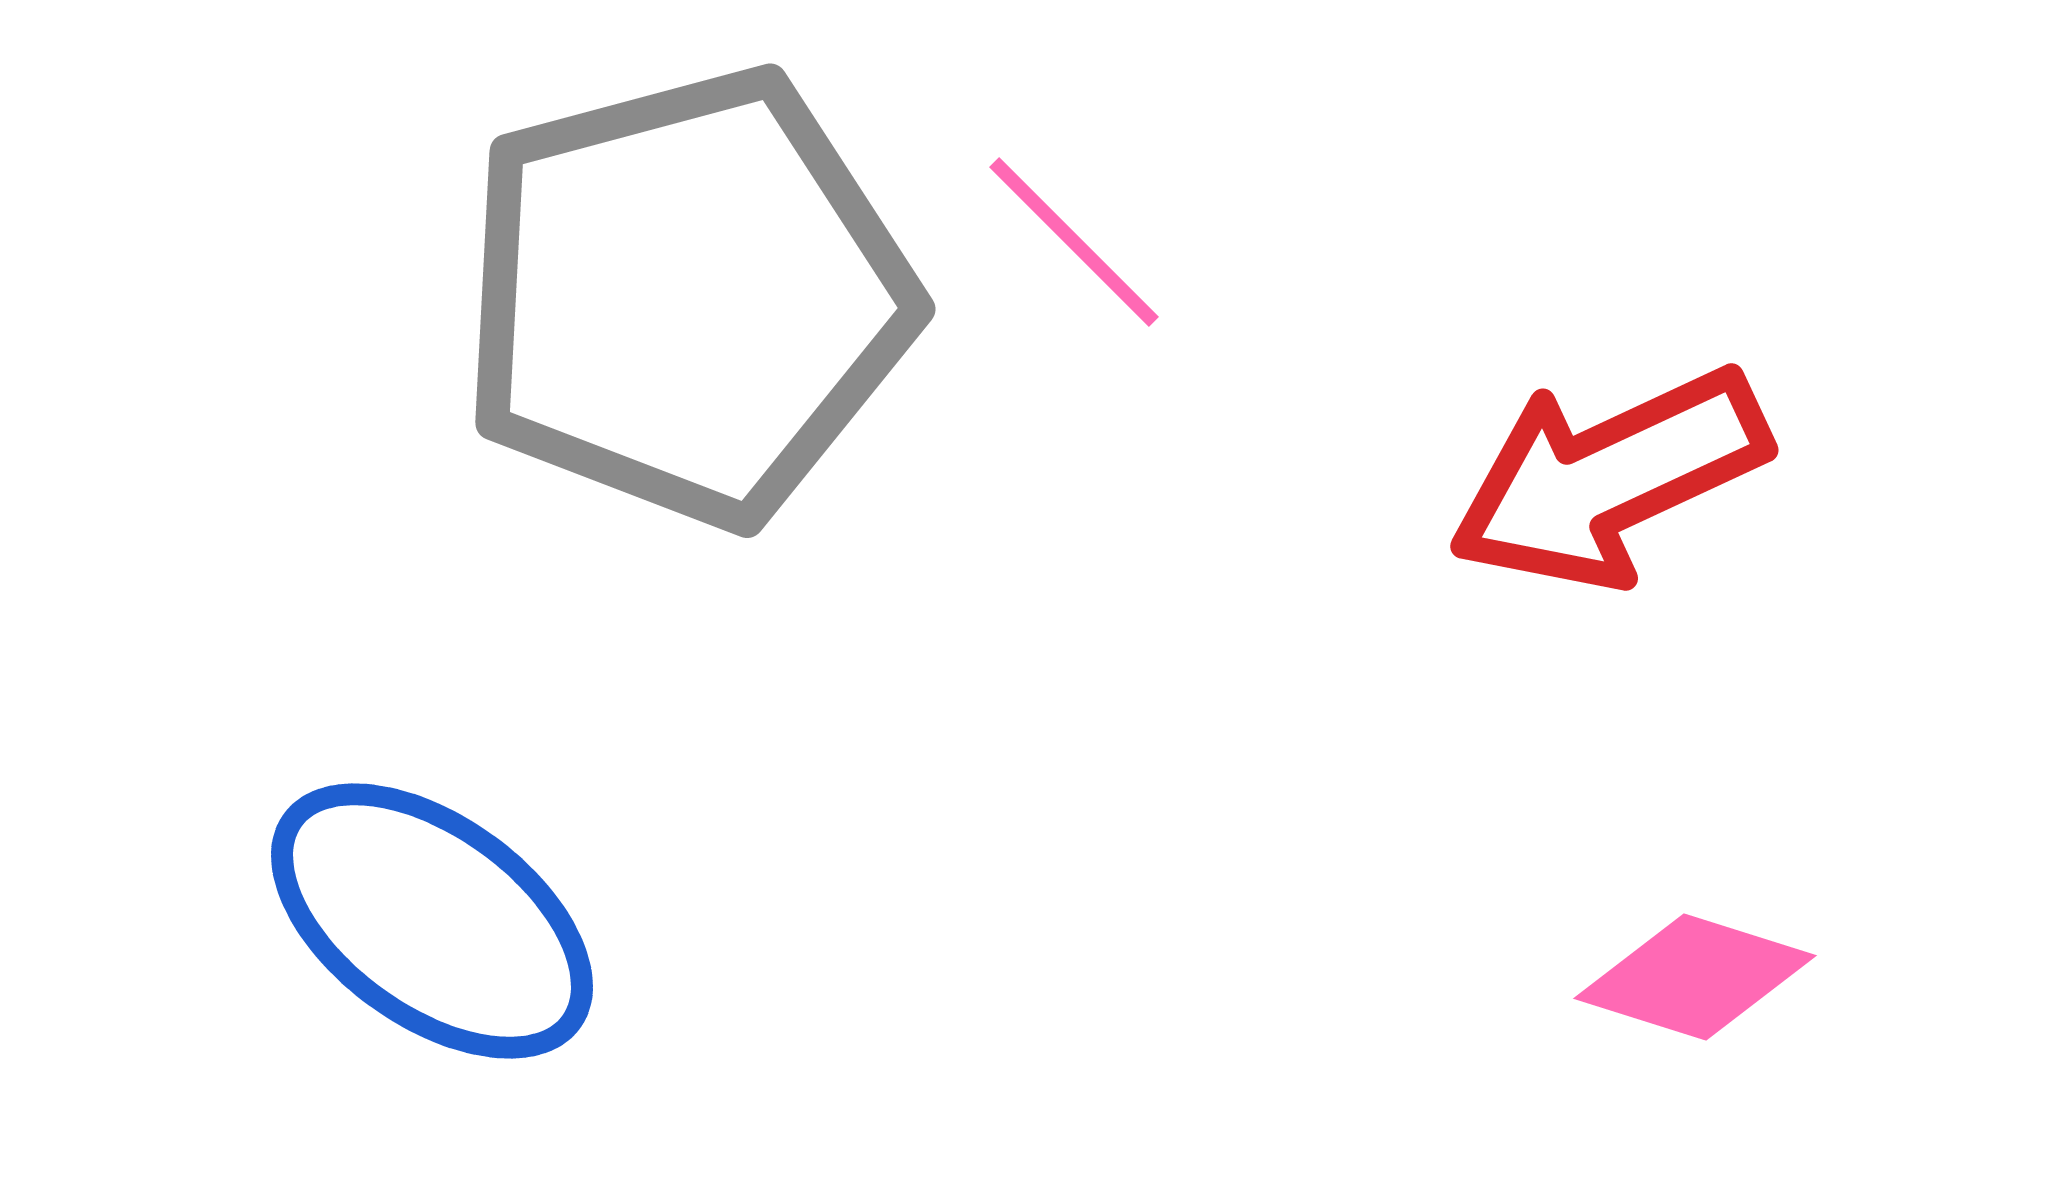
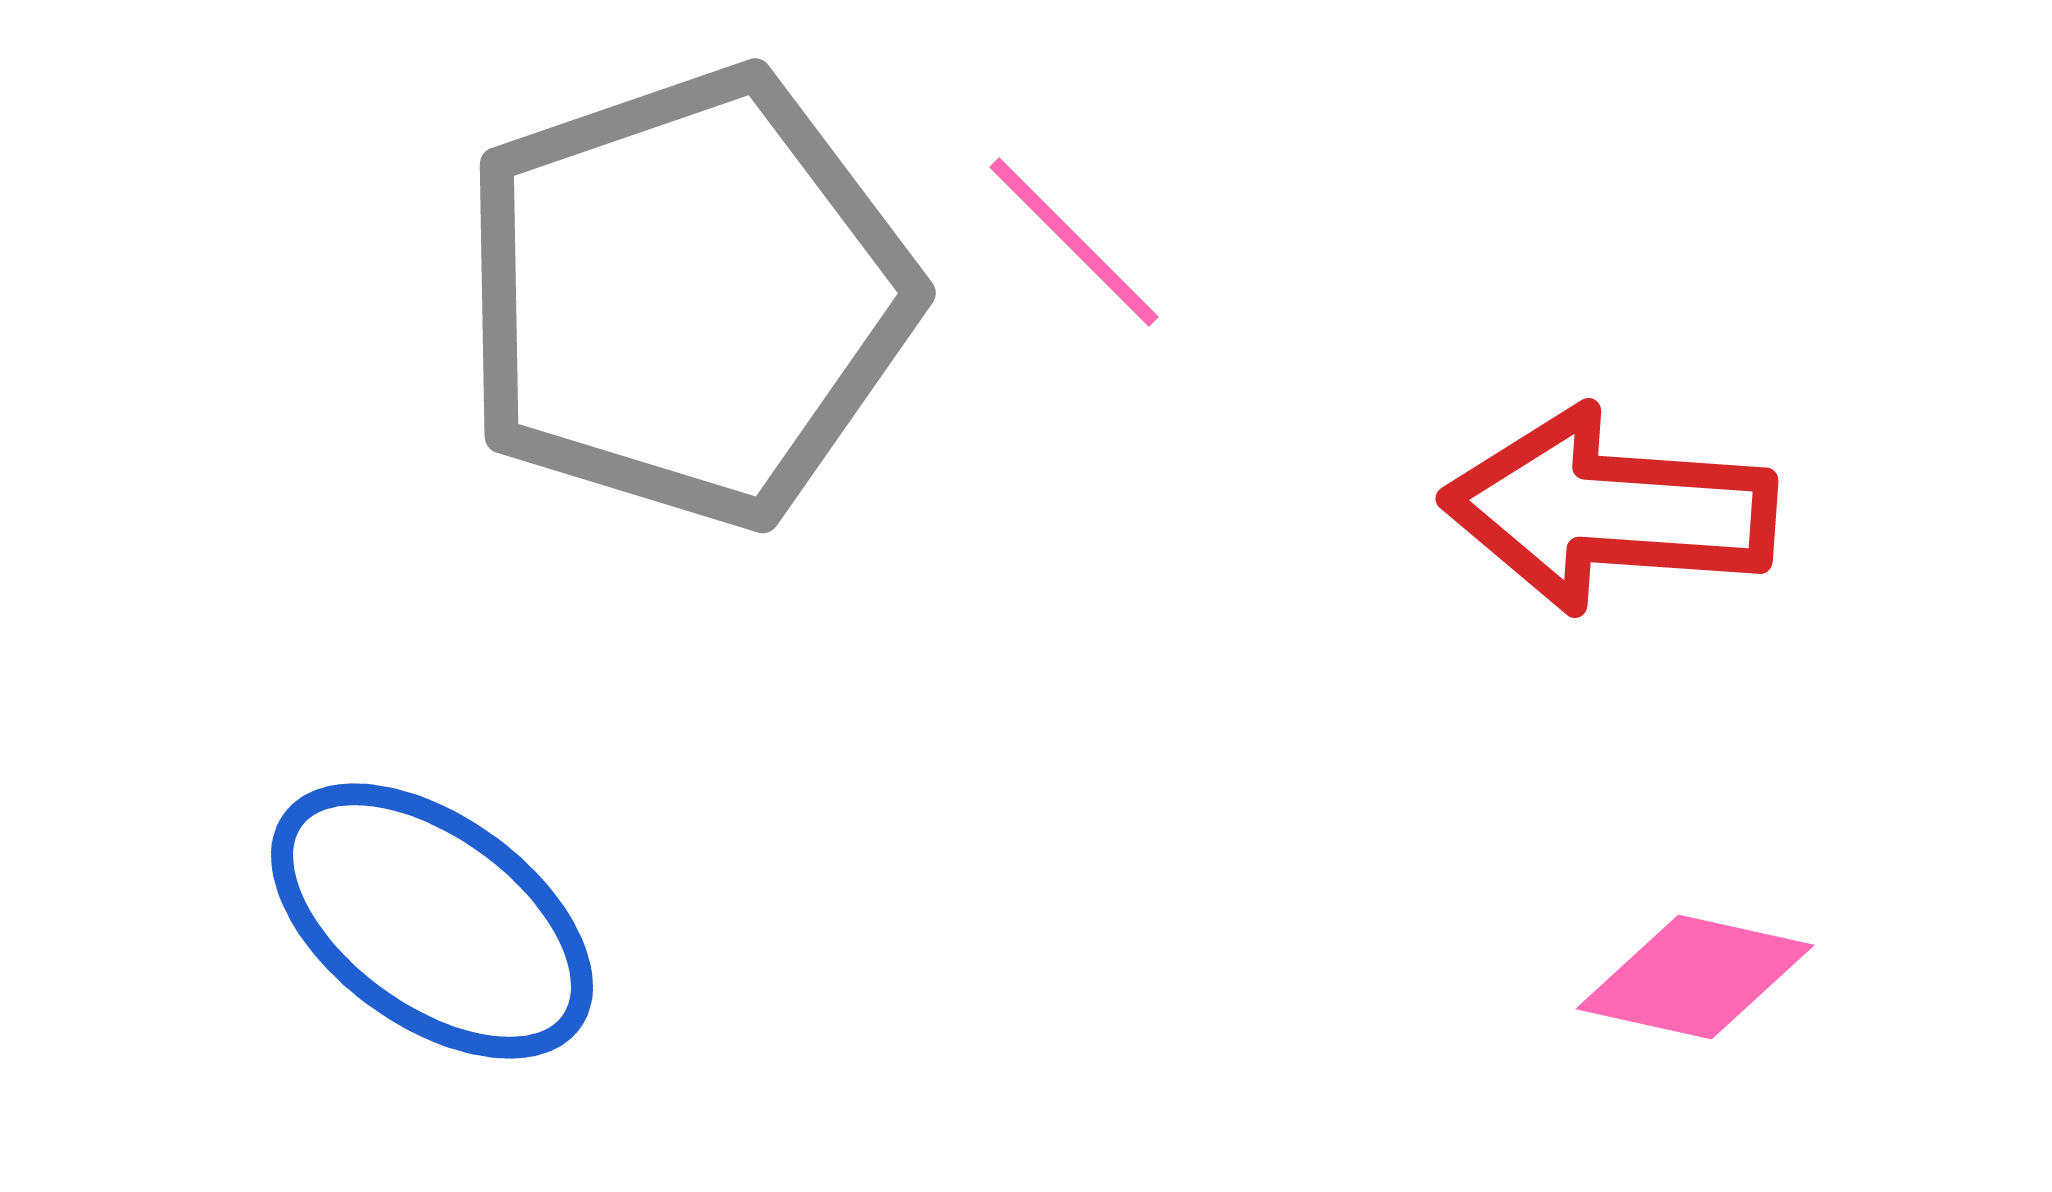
gray pentagon: rotated 4 degrees counterclockwise
red arrow: moved 32 px down; rotated 29 degrees clockwise
pink diamond: rotated 5 degrees counterclockwise
